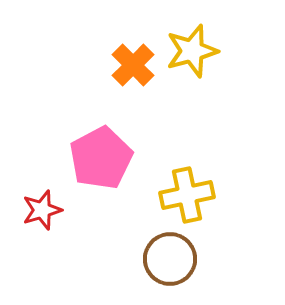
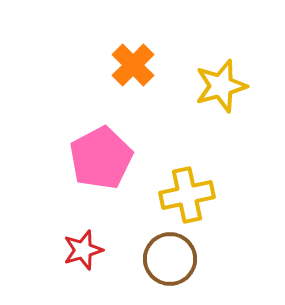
yellow star: moved 29 px right, 35 px down
red star: moved 41 px right, 40 px down
